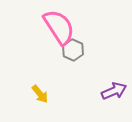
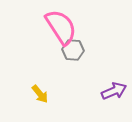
pink semicircle: moved 2 px right
gray hexagon: rotated 20 degrees counterclockwise
